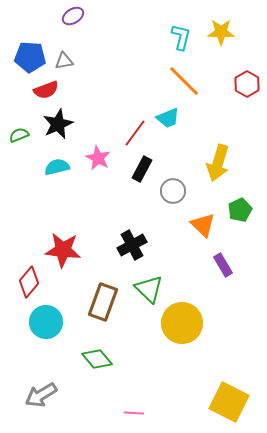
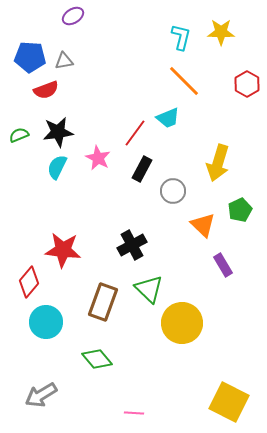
black star: moved 8 px down; rotated 16 degrees clockwise
cyan semicircle: rotated 50 degrees counterclockwise
